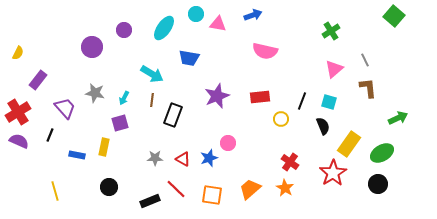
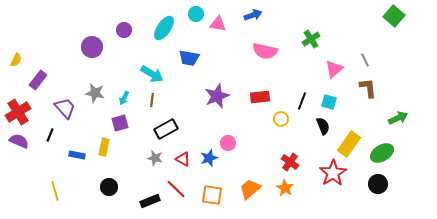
green cross at (331, 31): moved 20 px left, 8 px down
yellow semicircle at (18, 53): moved 2 px left, 7 px down
black rectangle at (173, 115): moved 7 px left, 14 px down; rotated 40 degrees clockwise
gray star at (155, 158): rotated 14 degrees clockwise
